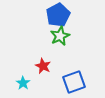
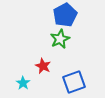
blue pentagon: moved 7 px right
green star: moved 3 px down
